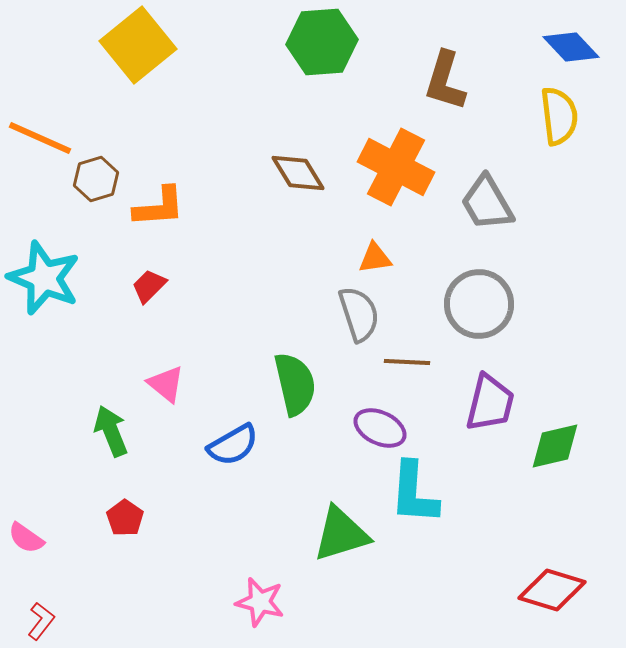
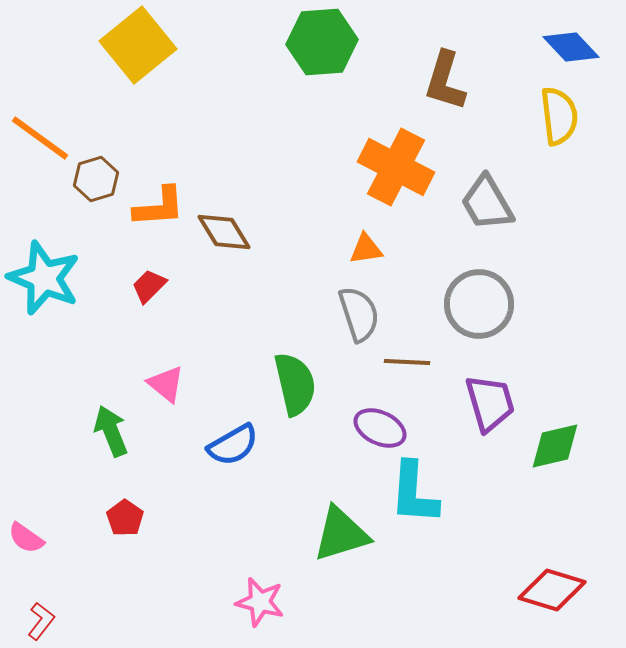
orange line: rotated 12 degrees clockwise
brown diamond: moved 74 px left, 59 px down
orange triangle: moved 9 px left, 9 px up
purple trapezoid: rotated 30 degrees counterclockwise
